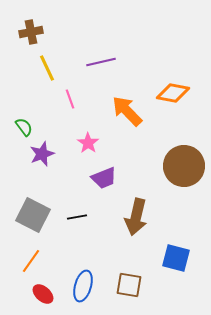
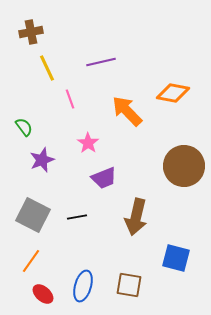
purple star: moved 6 px down
